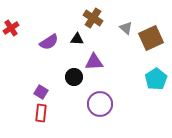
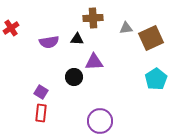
brown cross: rotated 36 degrees counterclockwise
gray triangle: rotated 48 degrees counterclockwise
purple semicircle: rotated 24 degrees clockwise
purple circle: moved 17 px down
